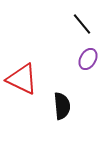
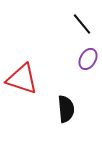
red triangle: rotated 8 degrees counterclockwise
black semicircle: moved 4 px right, 3 px down
